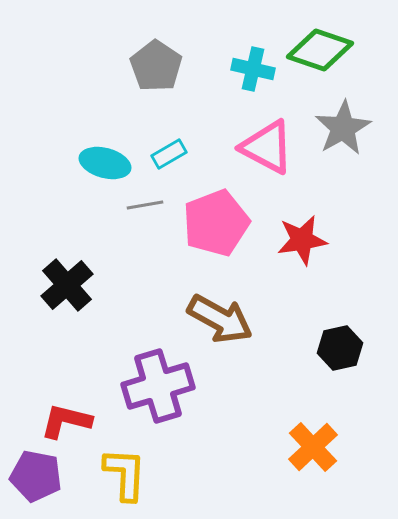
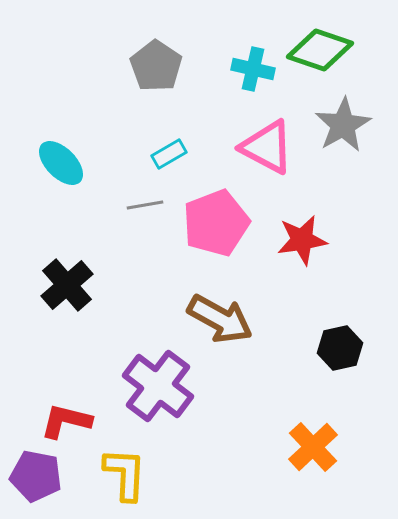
gray star: moved 3 px up
cyan ellipse: moved 44 px left; rotated 30 degrees clockwise
purple cross: rotated 36 degrees counterclockwise
